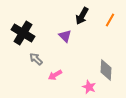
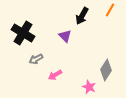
orange line: moved 10 px up
gray arrow: rotated 72 degrees counterclockwise
gray diamond: rotated 30 degrees clockwise
